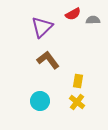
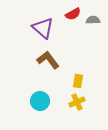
purple triangle: moved 1 px right, 1 px down; rotated 35 degrees counterclockwise
yellow cross: rotated 28 degrees clockwise
